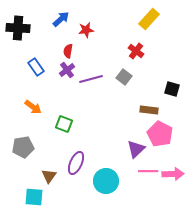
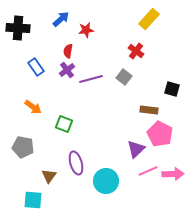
gray pentagon: rotated 20 degrees clockwise
purple ellipse: rotated 40 degrees counterclockwise
pink line: rotated 24 degrees counterclockwise
cyan square: moved 1 px left, 3 px down
